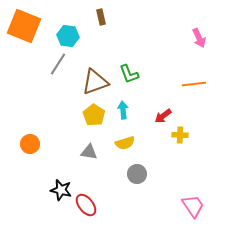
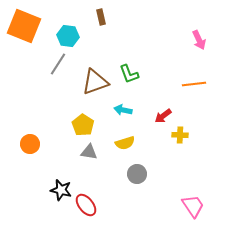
pink arrow: moved 2 px down
cyan arrow: rotated 72 degrees counterclockwise
yellow pentagon: moved 11 px left, 10 px down
